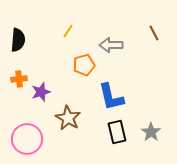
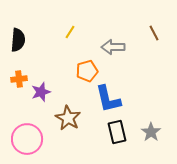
yellow line: moved 2 px right, 1 px down
gray arrow: moved 2 px right, 2 px down
orange pentagon: moved 3 px right, 6 px down
blue L-shape: moved 3 px left, 2 px down
